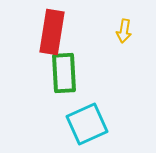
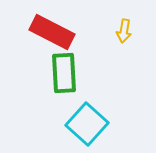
red rectangle: rotated 72 degrees counterclockwise
cyan square: rotated 24 degrees counterclockwise
